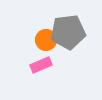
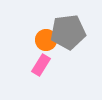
pink rectangle: rotated 35 degrees counterclockwise
